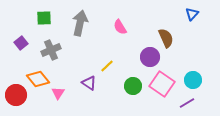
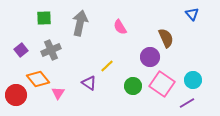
blue triangle: rotated 24 degrees counterclockwise
purple square: moved 7 px down
